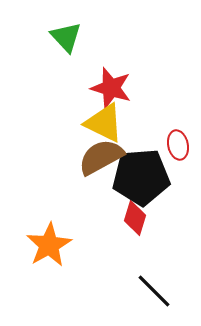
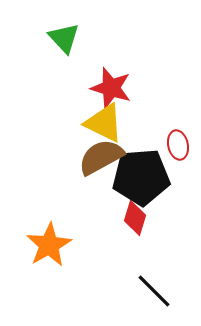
green triangle: moved 2 px left, 1 px down
